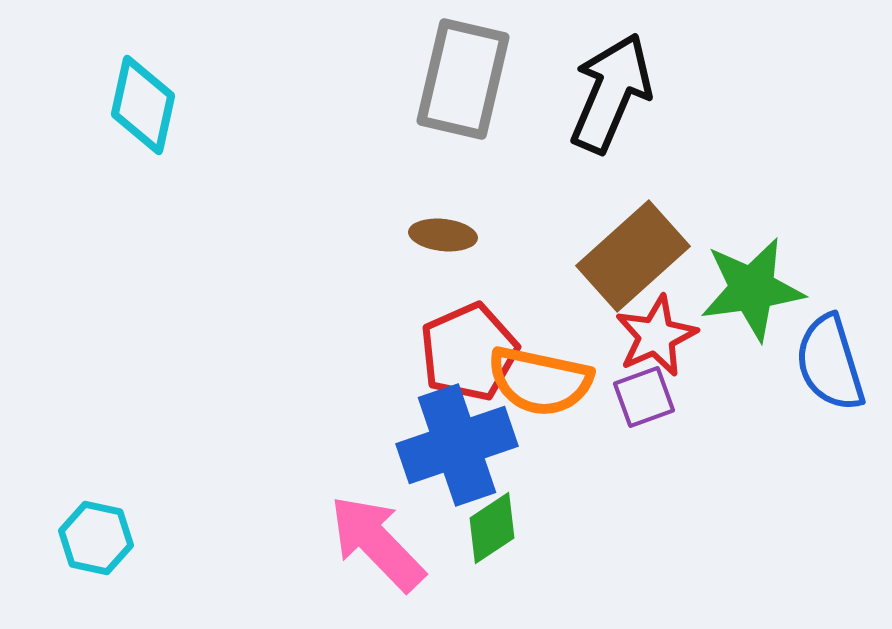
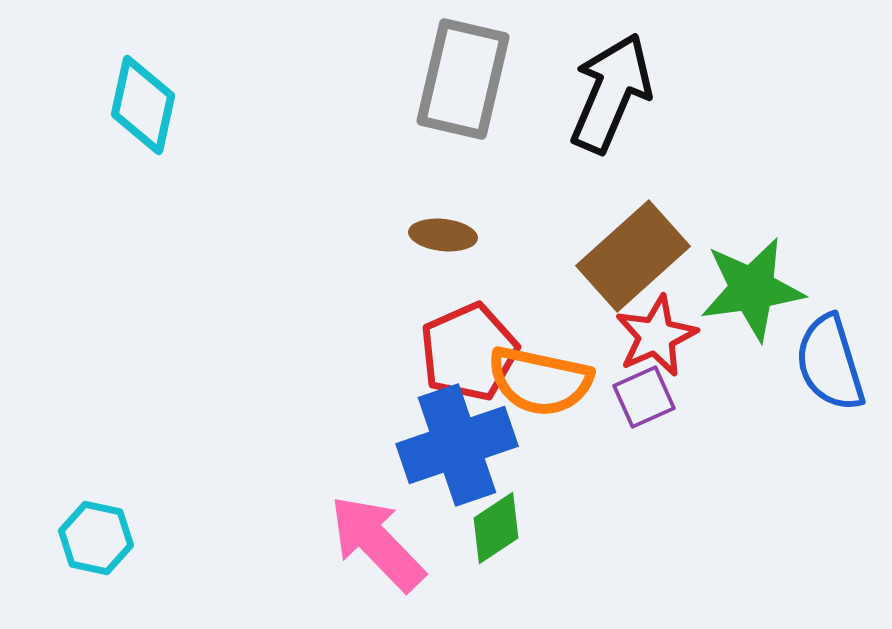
purple square: rotated 4 degrees counterclockwise
green diamond: moved 4 px right
